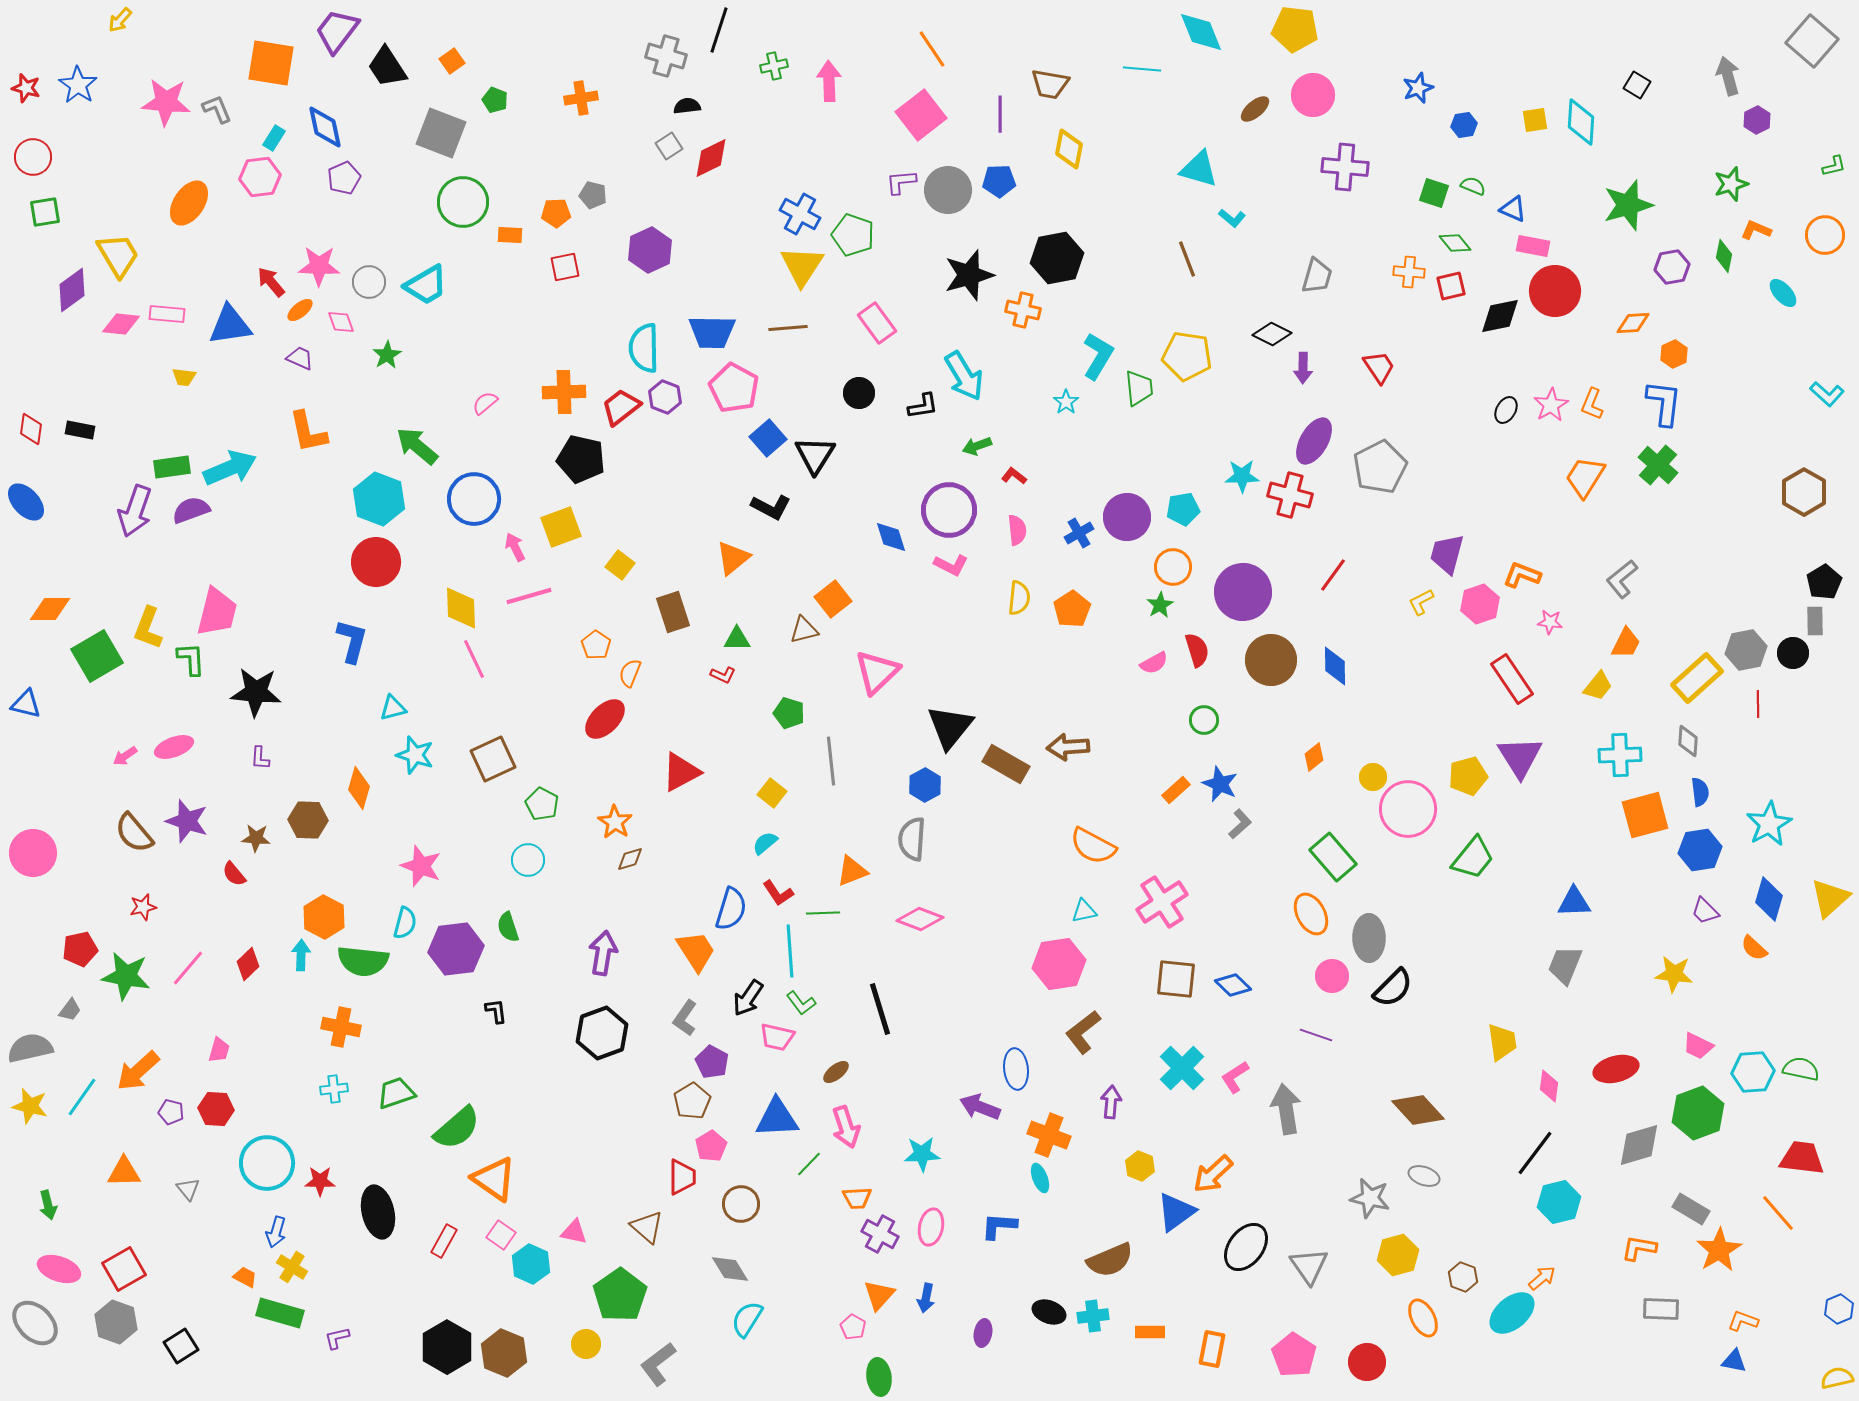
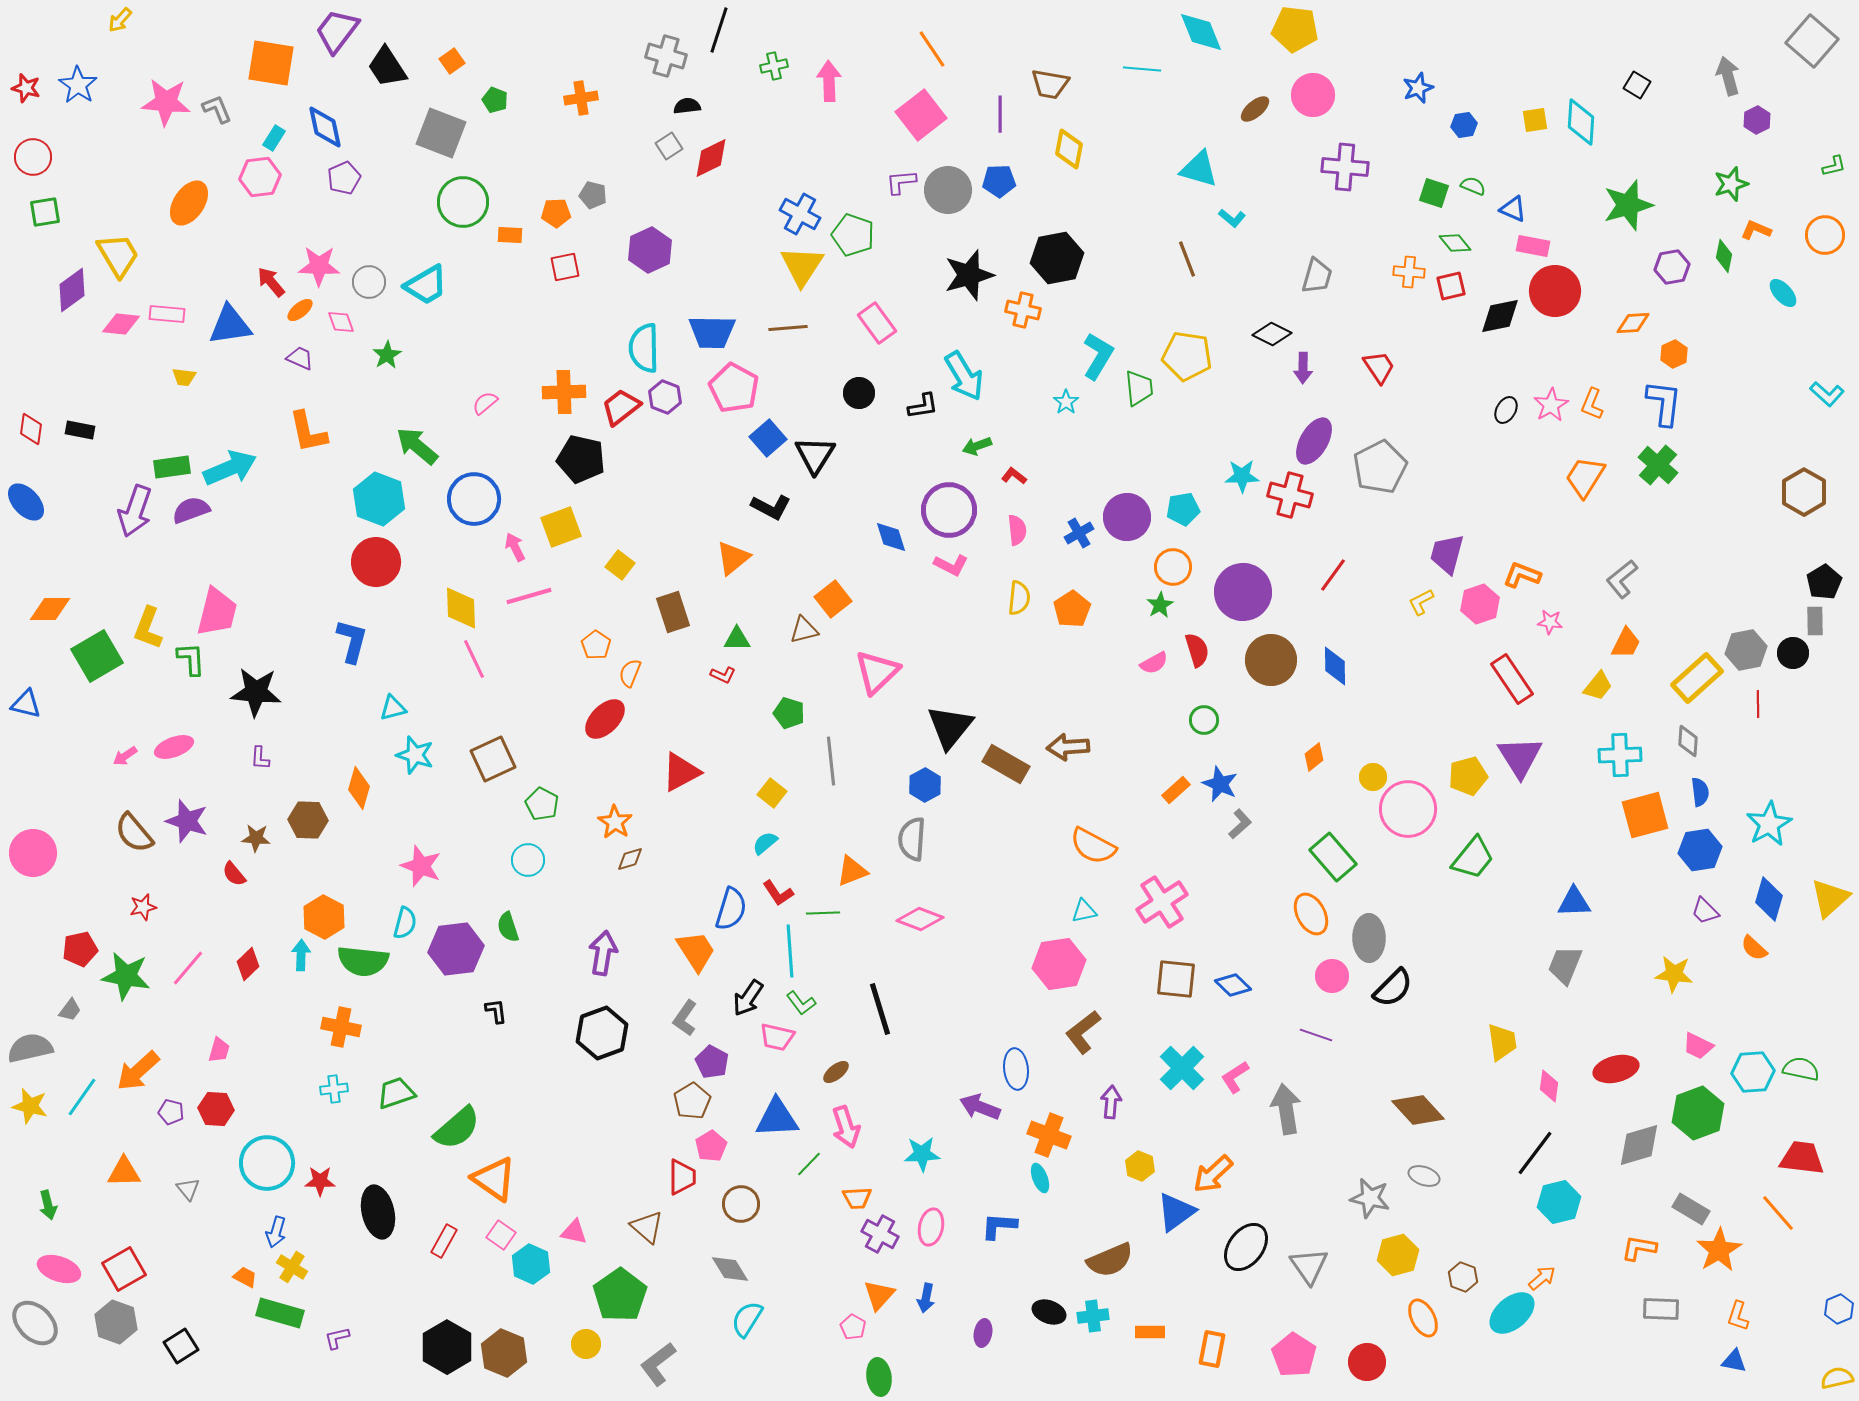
orange L-shape at (1743, 1321): moved 5 px left, 5 px up; rotated 92 degrees counterclockwise
